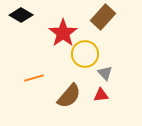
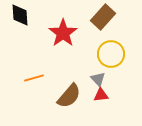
black diamond: moved 1 px left; rotated 55 degrees clockwise
yellow circle: moved 26 px right
gray triangle: moved 7 px left, 6 px down
